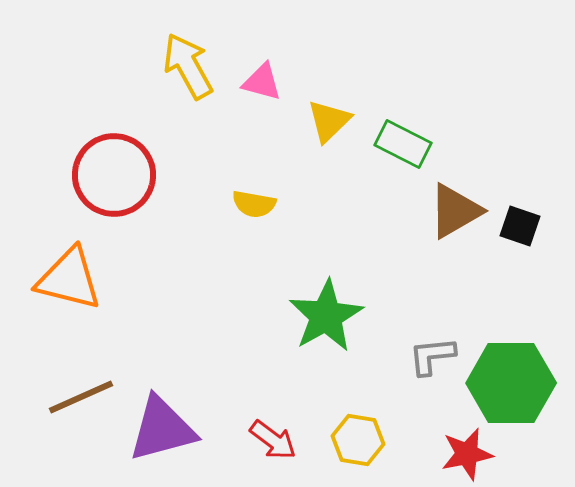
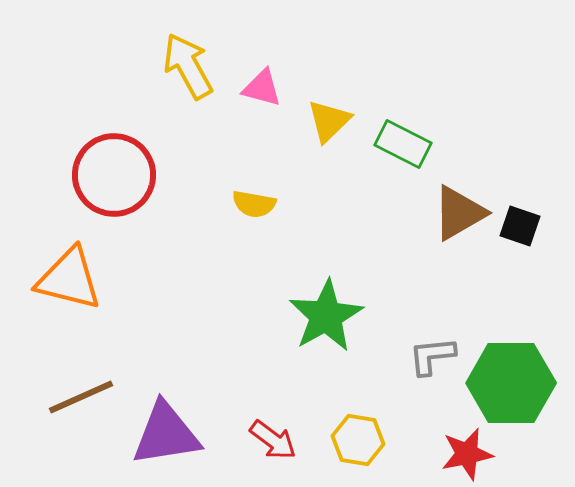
pink triangle: moved 6 px down
brown triangle: moved 4 px right, 2 px down
purple triangle: moved 4 px right, 5 px down; rotated 6 degrees clockwise
